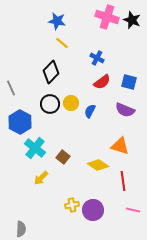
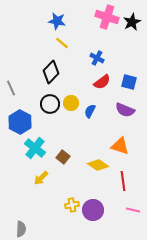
black star: moved 2 px down; rotated 24 degrees clockwise
